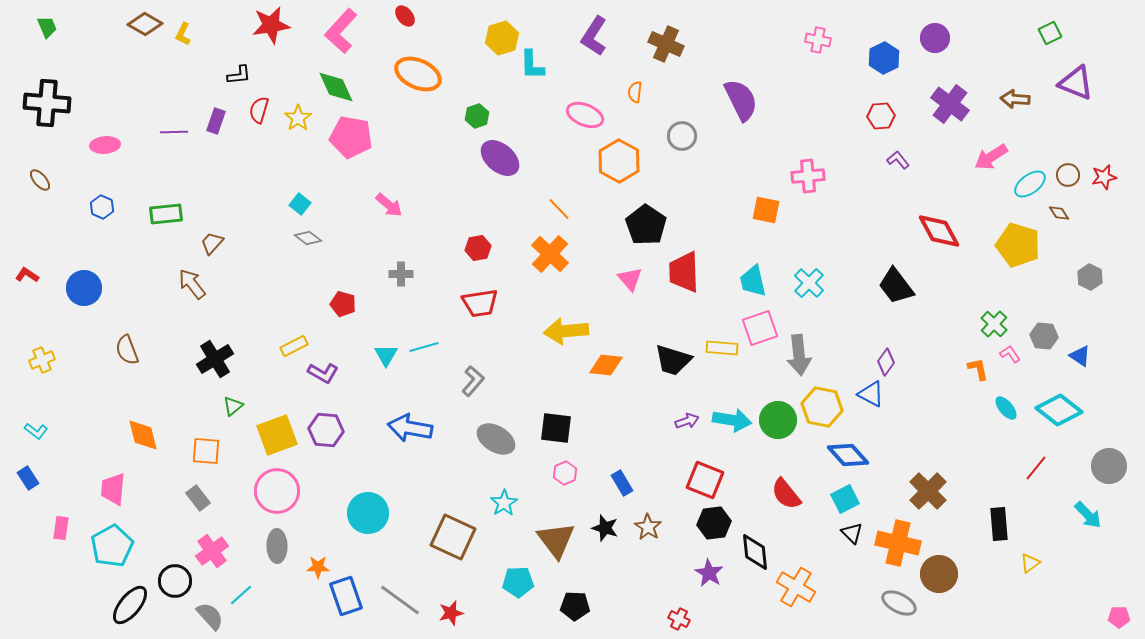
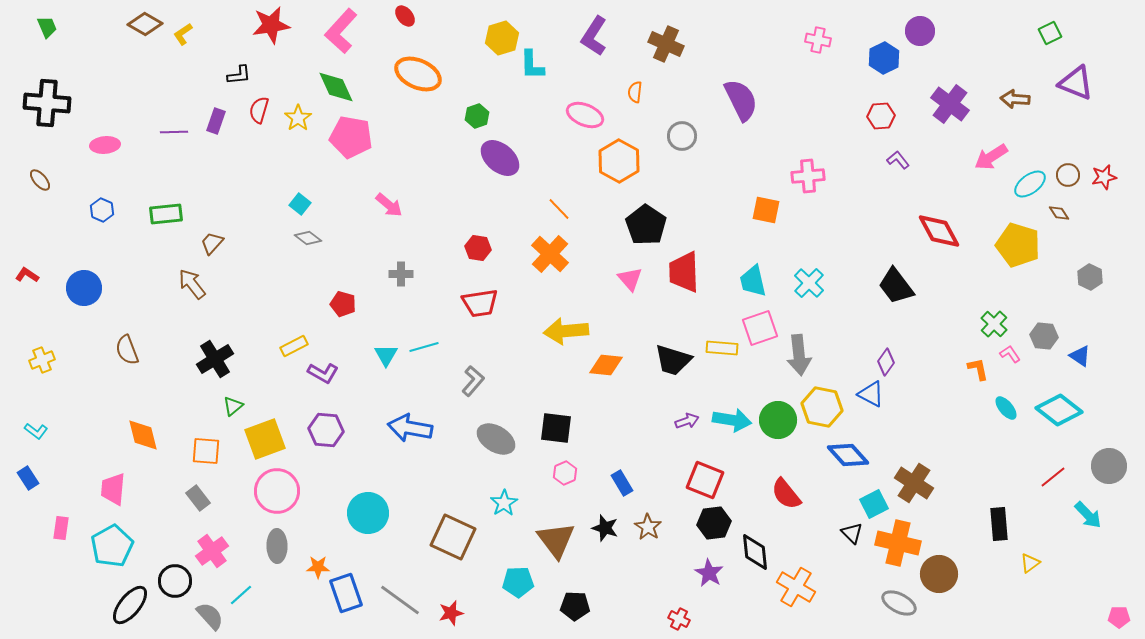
yellow L-shape at (183, 34): rotated 30 degrees clockwise
purple circle at (935, 38): moved 15 px left, 7 px up
blue hexagon at (102, 207): moved 3 px down
red hexagon at (478, 248): rotated 20 degrees clockwise
yellow square at (277, 435): moved 12 px left, 4 px down
red line at (1036, 468): moved 17 px right, 9 px down; rotated 12 degrees clockwise
brown cross at (928, 491): moved 14 px left, 8 px up; rotated 12 degrees counterclockwise
cyan square at (845, 499): moved 29 px right, 5 px down
blue rectangle at (346, 596): moved 3 px up
